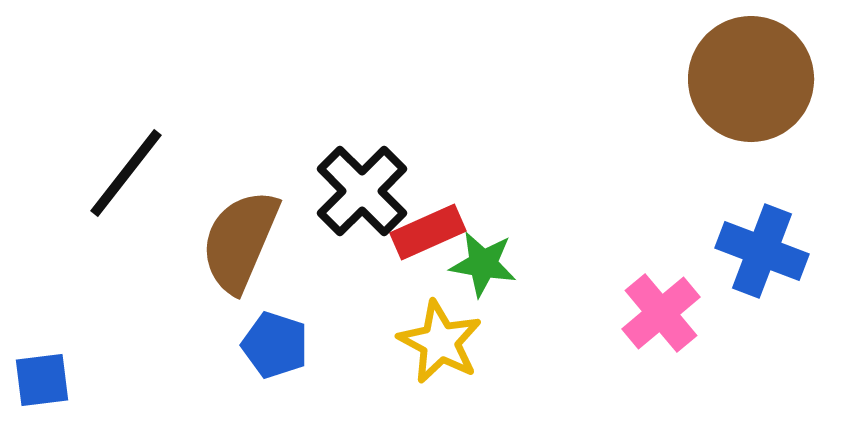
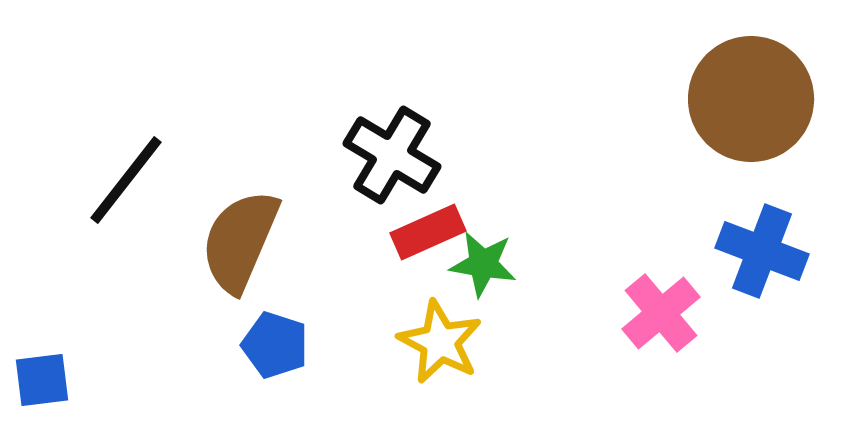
brown circle: moved 20 px down
black line: moved 7 px down
black cross: moved 30 px right, 36 px up; rotated 14 degrees counterclockwise
